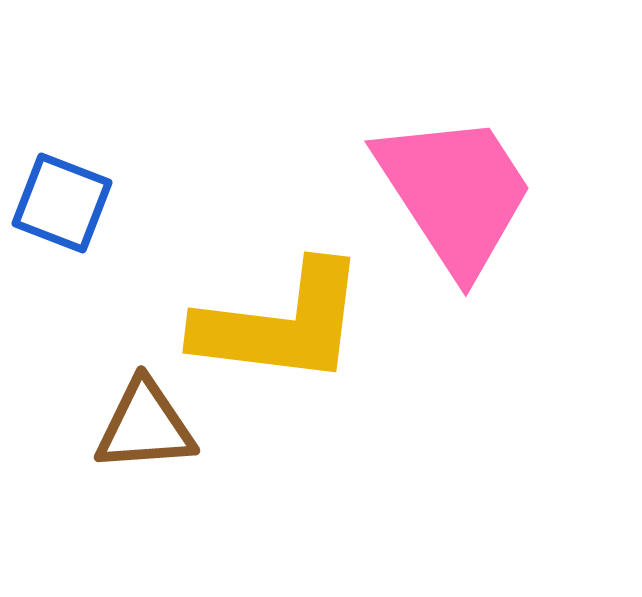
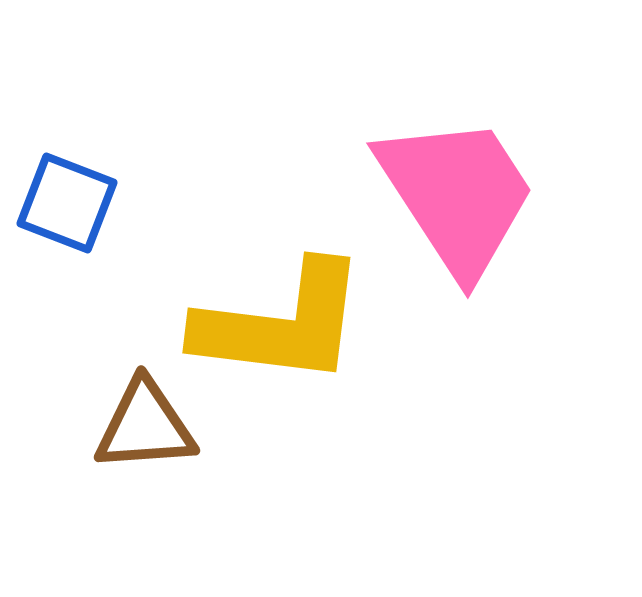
pink trapezoid: moved 2 px right, 2 px down
blue square: moved 5 px right
